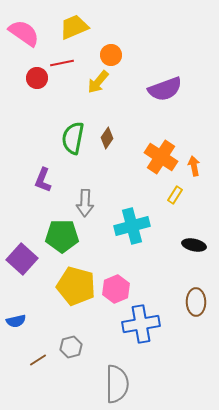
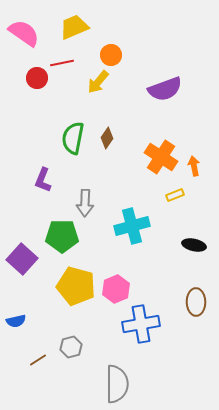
yellow rectangle: rotated 36 degrees clockwise
